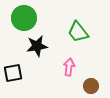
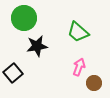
green trapezoid: rotated 10 degrees counterclockwise
pink arrow: moved 10 px right; rotated 12 degrees clockwise
black square: rotated 30 degrees counterclockwise
brown circle: moved 3 px right, 3 px up
